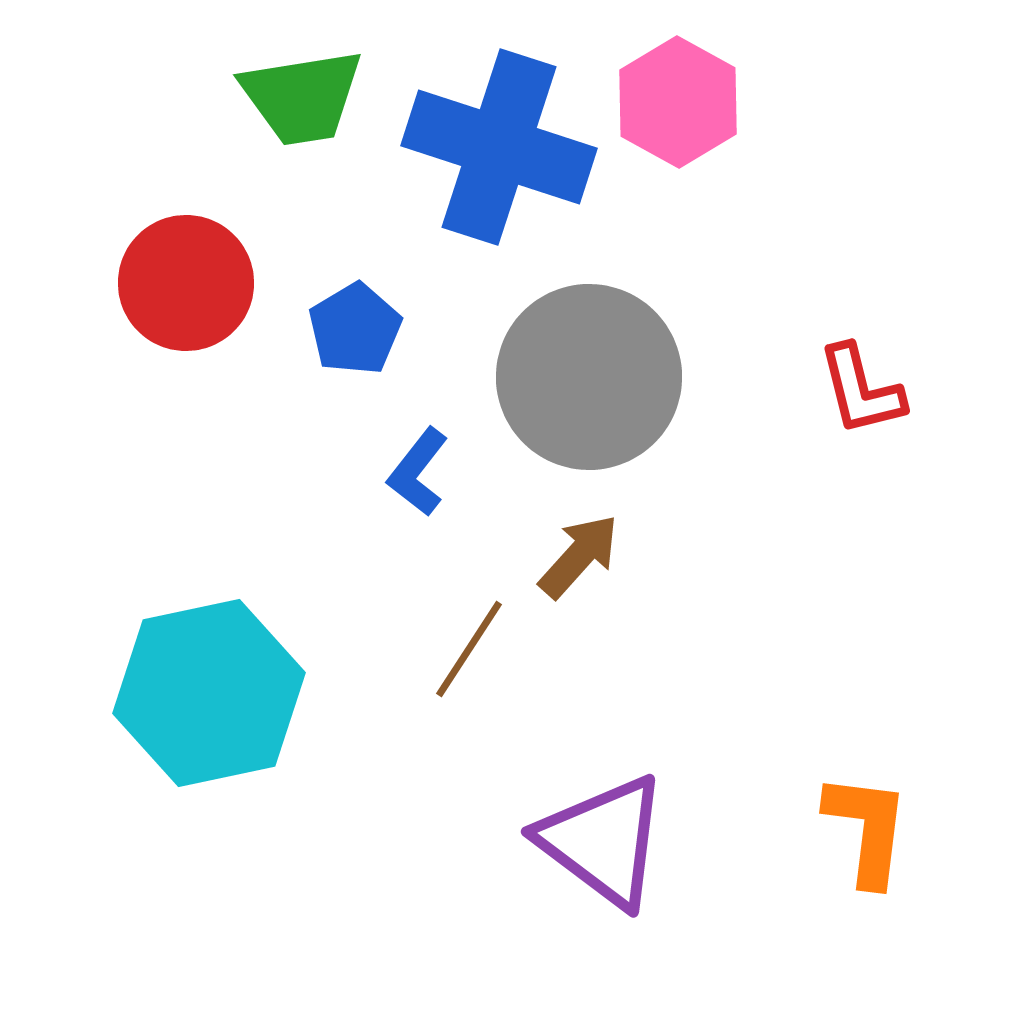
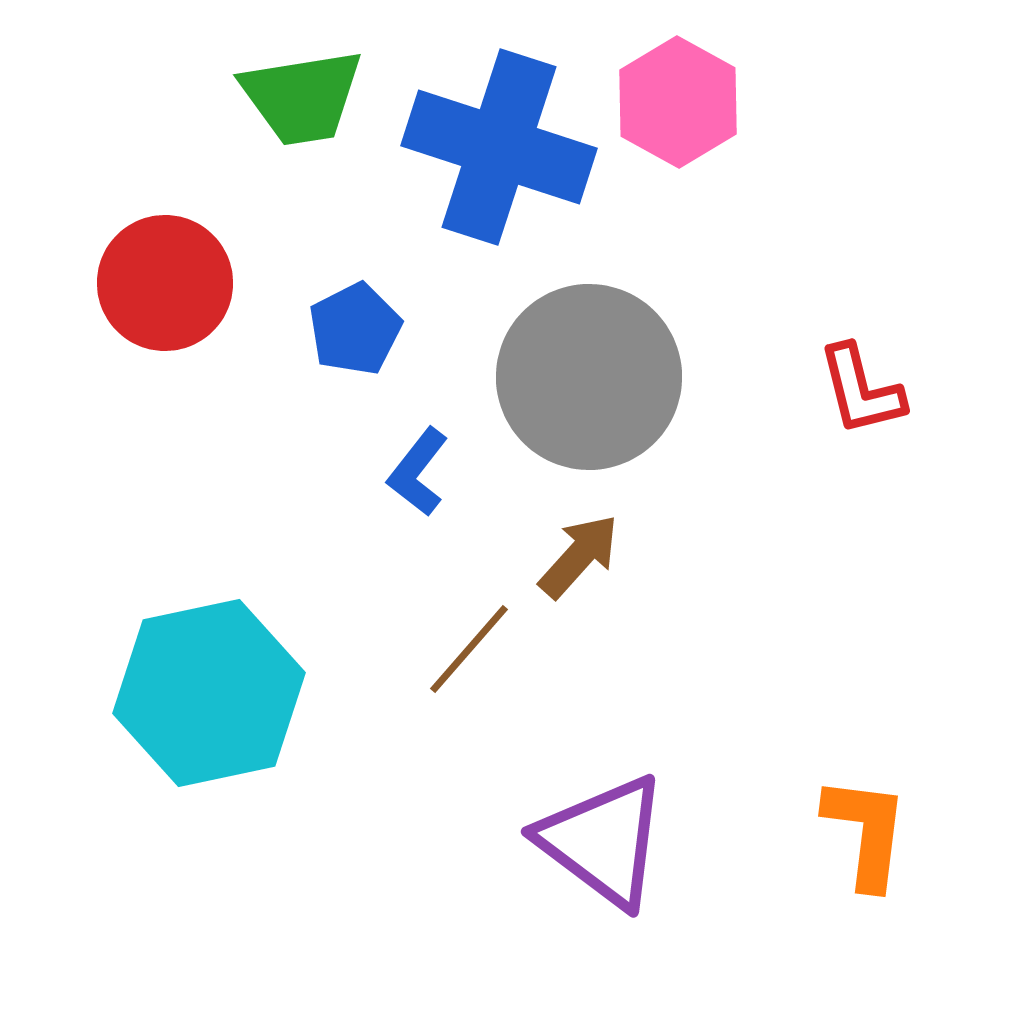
red circle: moved 21 px left
blue pentagon: rotated 4 degrees clockwise
brown line: rotated 8 degrees clockwise
orange L-shape: moved 1 px left, 3 px down
